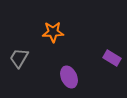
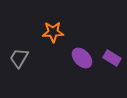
purple ellipse: moved 13 px right, 19 px up; rotated 20 degrees counterclockwise
